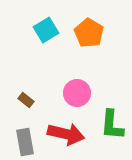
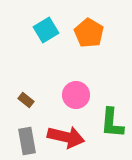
pink circle: moved 1 px left, 2 px down
green L-shape: moved 2 px up
red arrow: moved 3 px down
gray rectangle: moved 2 px right, 1 px up
